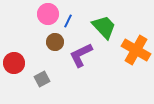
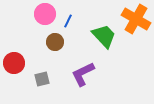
pink circle: moved 3 px left
green trapezoid: moved 9 px down
orange cross: moved 31 px up
purple L-shape: moved 2 px right, 19 px down
gray square: rotated 14 degrees clockwise
